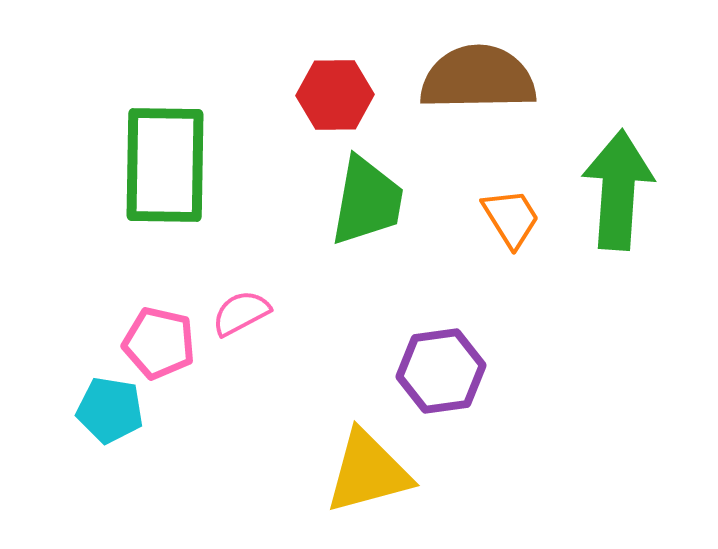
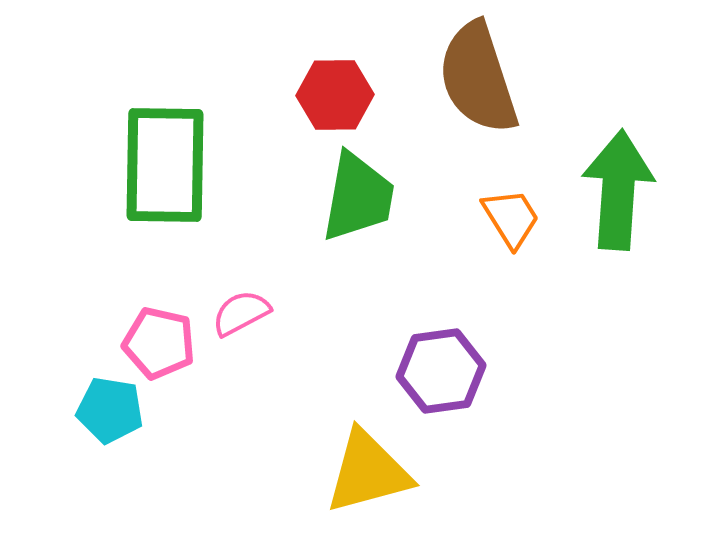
brown semicircle: rotated 107 degrees counterclockwise
green trapezoid: moved 9 px left, 4 px up
